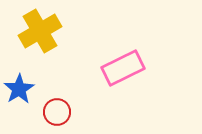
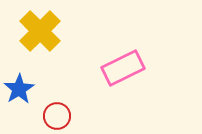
yellow cross: rotated 15 degrees counterclockwise
red circle: moved 4 px down
